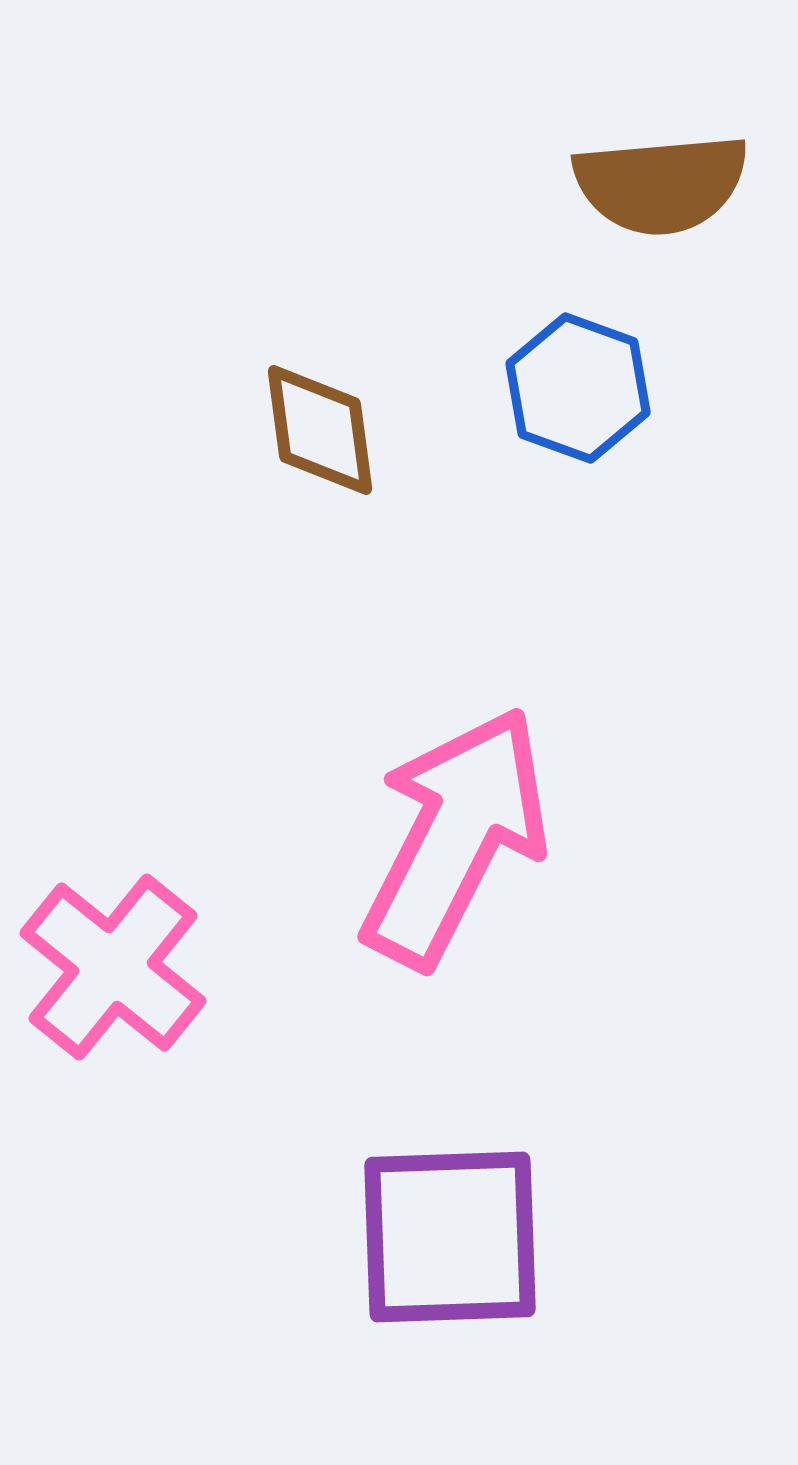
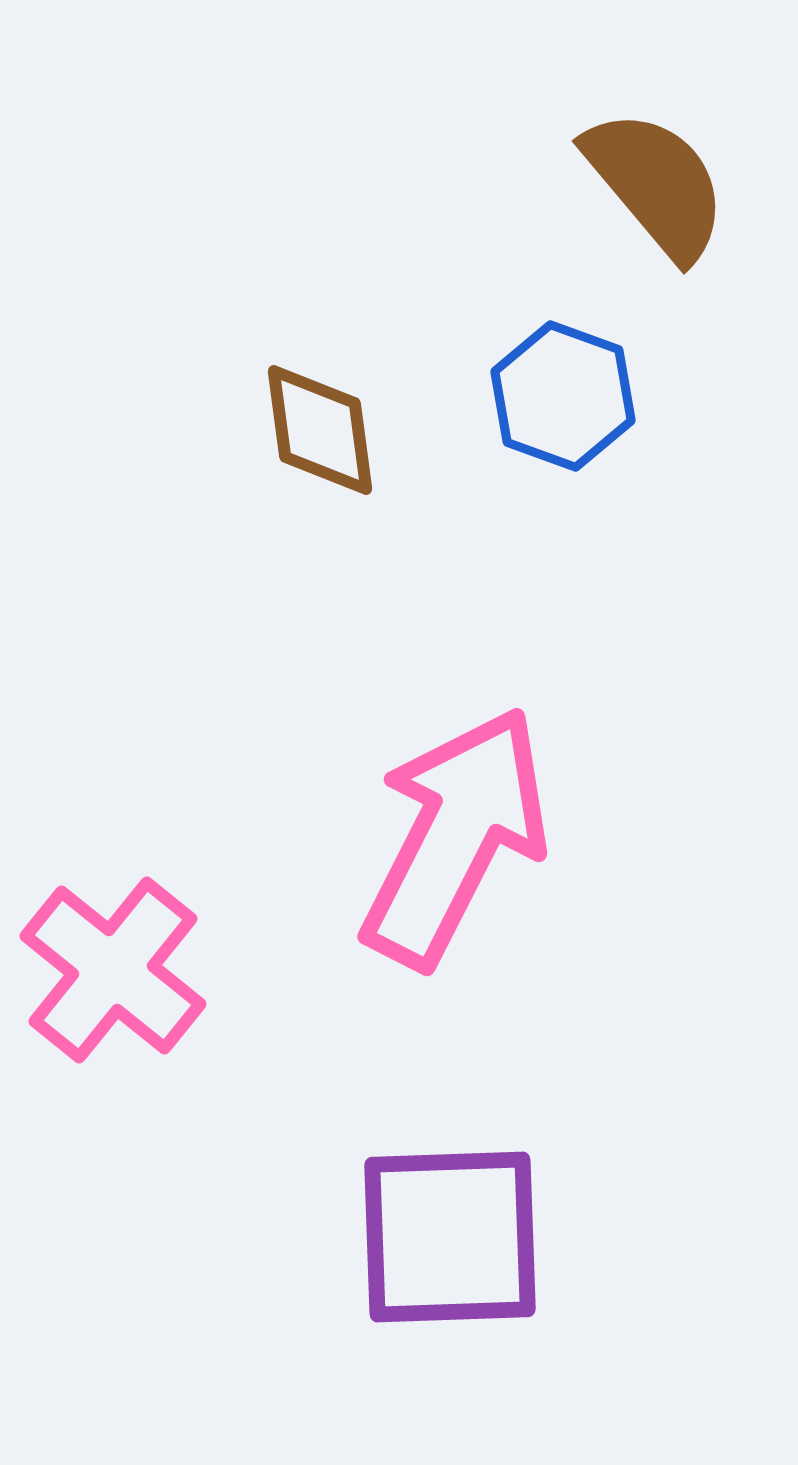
brown semicircle: moved 5 px left; rotated 125 degrees counterclockwise
blue hexagon: moved 15 px left, 8 px down
pink cross: moved 3 px down
